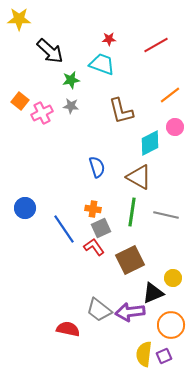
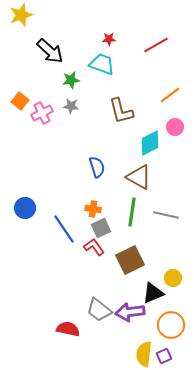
yellow star: moved 2 px right, 4 px up; rotated 20 degrees counterclockwise
